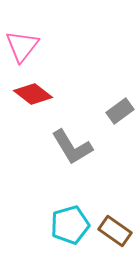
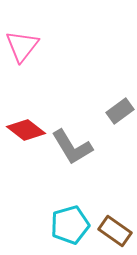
red diamond: moved 7 px left, 36 px down
